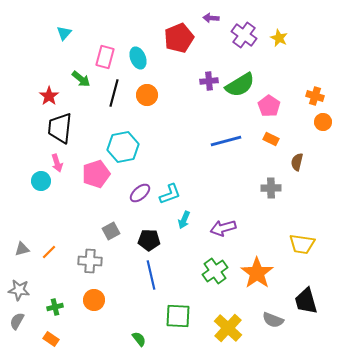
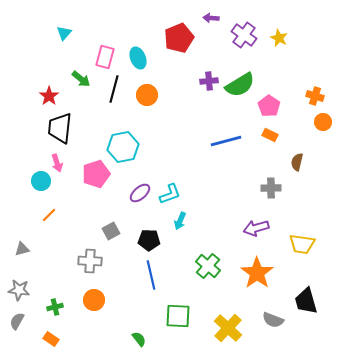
black line at (114, 93): moved 4 px up
orange rectangle at (271, 139): moved 1 px left, 4 px up
cyan arrow at (184, 220): moved 4 px left, 1 px down
purple arrow at (223, 228): moved 33 px right
orange line at (49, 252): moved 37 px up
green cross at (215, 271): moved 7 px left, 5 px up; rotated 15 degrees counterclockwise
